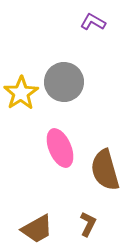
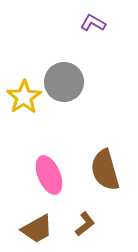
purple L-shape: moved 1 px down
yellow star: moved 3 px right, 4 px down
pink ellipse: moved 11 px left, 27 px down
brown L-shape: moved 3 px left; rotated 25 degrees clockwise
